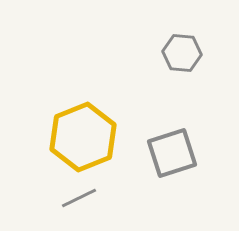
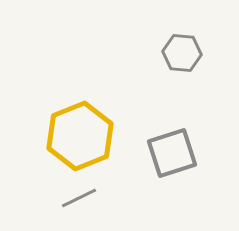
yellow hexagon: moved 3 px left, 1 px up
